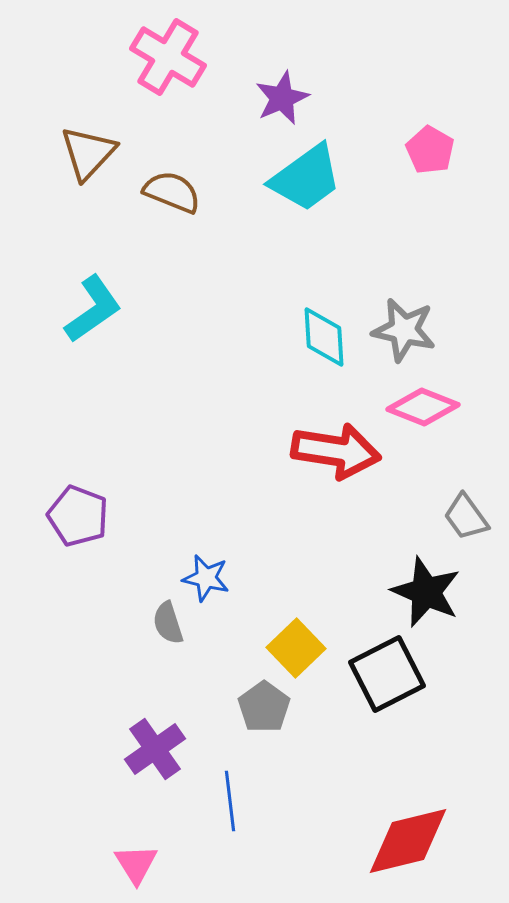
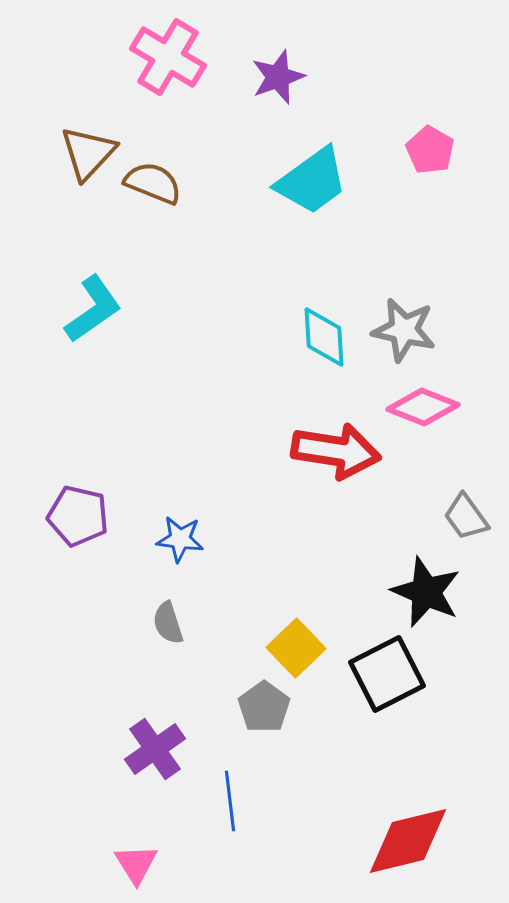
purple star: moved 4 px left, 21 px up; rotated 4 degrees clockwise
cyan trapezoid: moved 6 px right, 3 px down
brown semicircle: moved 19 px left, 9 px up
purple pentagon: rotated 8 degrees counterclockwise
blue star: moved 26 px left, 39 px up; rotated 6 degrees counterclockwise
